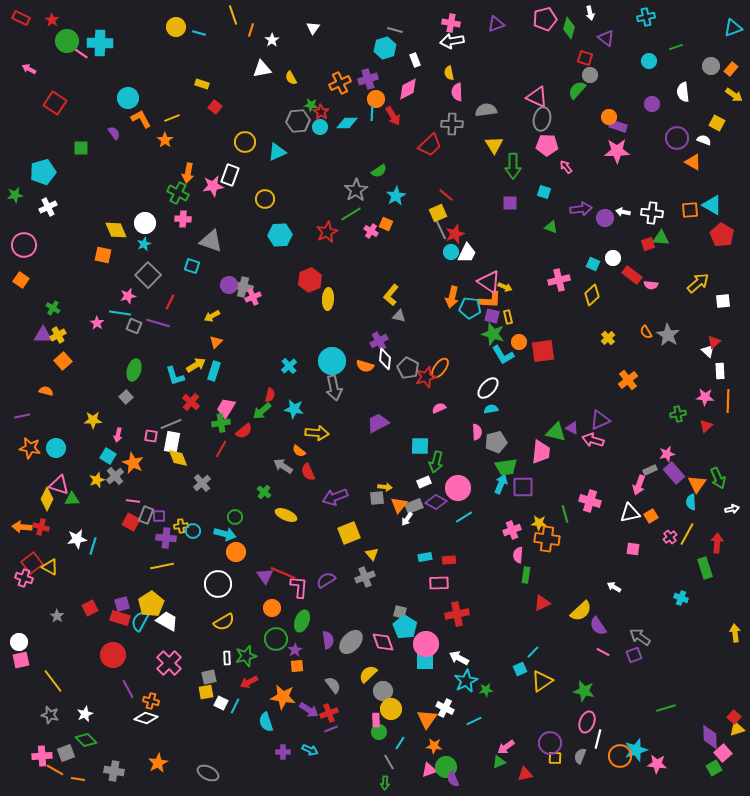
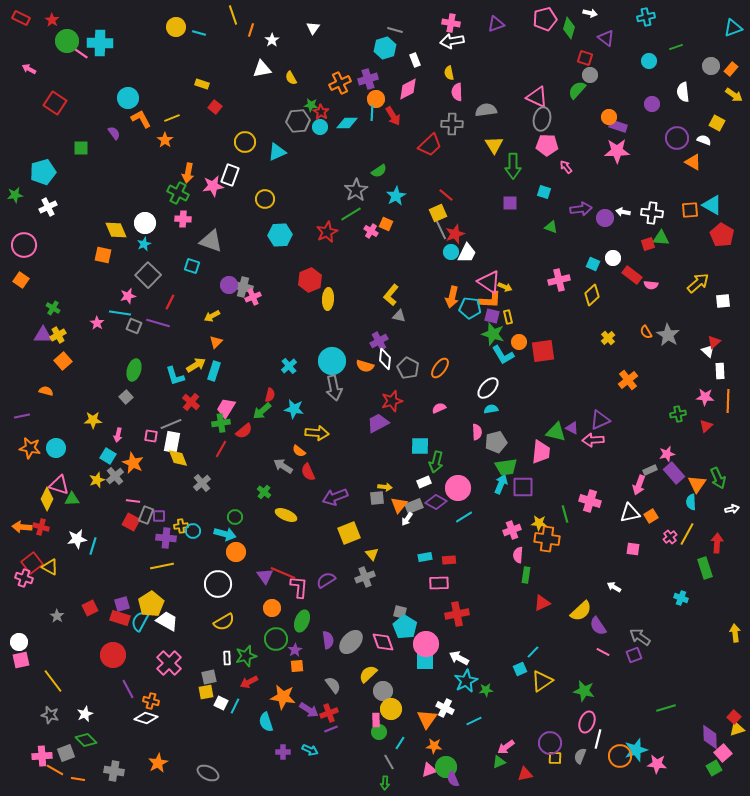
white arrow at (590, 13): rotated 64 degrees counterclockwise
red star at (426, 377): moved 34 px left, 24 px down
pink arrow at (593, 440): rotated 20 degrees counterclockwise
